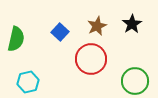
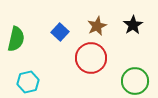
black star: moved 1 px right, 1 px down
red circle: moved 1 px up
